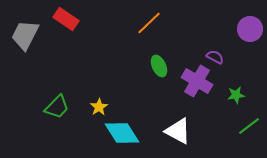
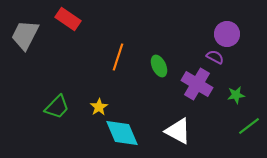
red rectangle: moved 2 px right
orange line: moved 31 px left, 34 px down; rotated 28 degrees counterclockwise
purple circle: moved 23 px left, 5 px down
purple cross: moved 3 px down
cyan diamond: rotated 9 degrees clockwise
